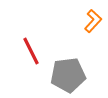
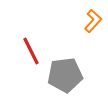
gray pentagon: moved 3 px left
